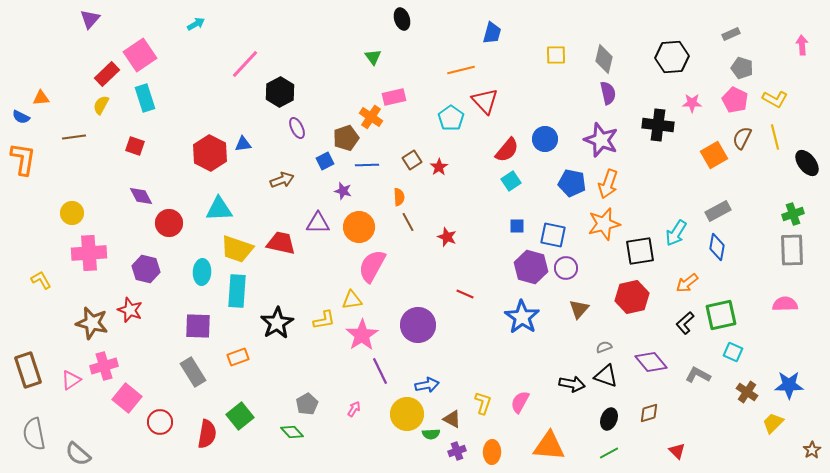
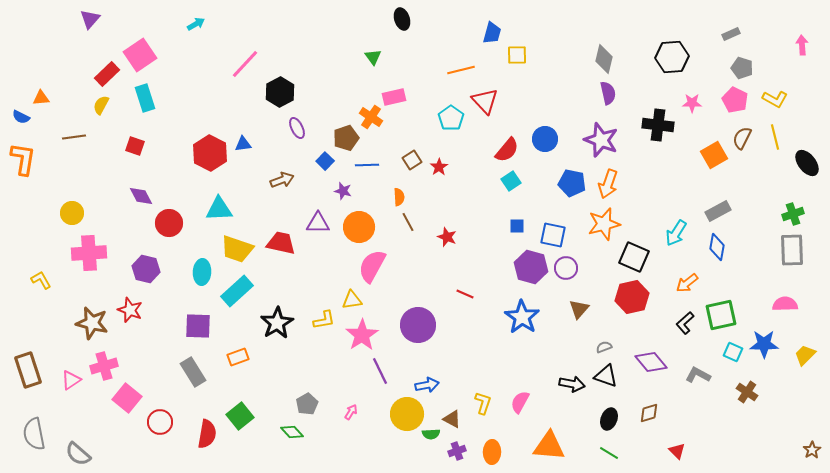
yellow square at (556, 55): moved 39 px left
blue square at (325, 161): rotated 18 degrees counterclockwise
black square at (640, 251): moved 6 px left, 6 px down; rotated 32 degrees clockwise
cyan rectangle at (237, 291): rotated 44 degrees clockwise
blue star at (789, 385): moved 25 px left, 41 px up
pink arrow at (354, 409): moved 3 px left, 3 px down
yellow trapezoid at (773, 423): moved 32 px right, 68 px up
green line at (609, 453): rotated 60 degrees clockwise
